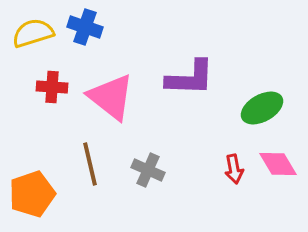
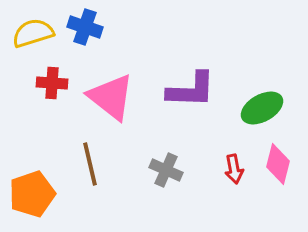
purple L-shape: moved 1 px right, 12 px down
red cross: moved 4 px up
pink diamond: rotated 45 degrees clockwise
gray cross: moved 18 px right
